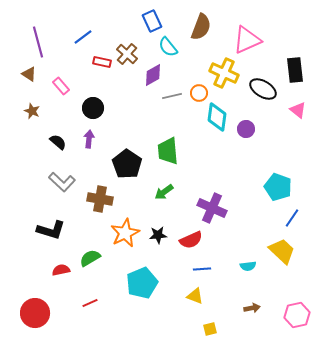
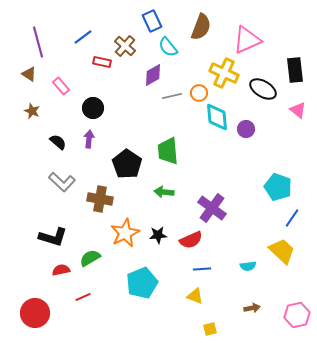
brown cross at (127, 54): moved 2 px left, 8 px up
cyan diamond at (217, 117): rotated 12 degrees counterclockwise
green arrow at (164, 192): rotated 42 degrees clockwise
purple cross at (212, 208): rotated 12 degrees clockwise
black L-shape at (51, 230): moved 2 px right, 7 px down
red line at (90, 303): moved 7 px left, 6 px up
